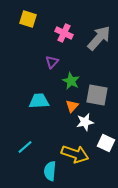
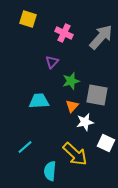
gray arrow: moved 2 px right, 1 px up
green star: rotated 30 degrees clockwise
yellow arrow: rotated 24 degrees clockwise
